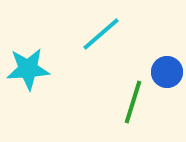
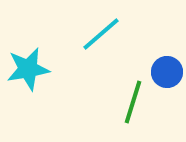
cyan star: rotated 6 degrees counterclockwise
